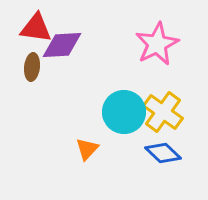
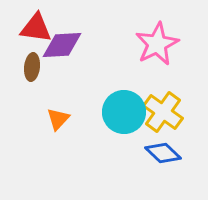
orange triangle: moved 29 px left, 30 px up
